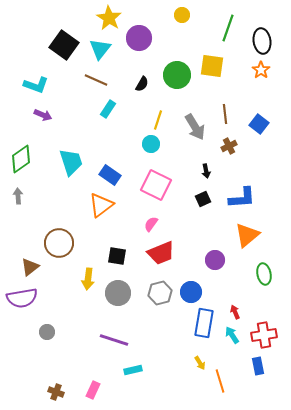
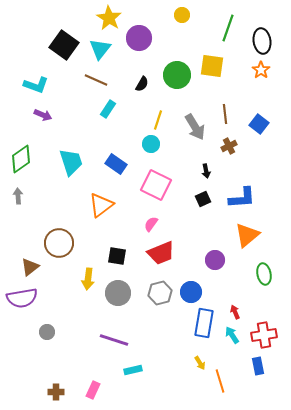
blue rectangle at (110, 175): moved 6 px right, 11 px up
brown cross at (56, 392): rotated 21 degrees counterclockwise
